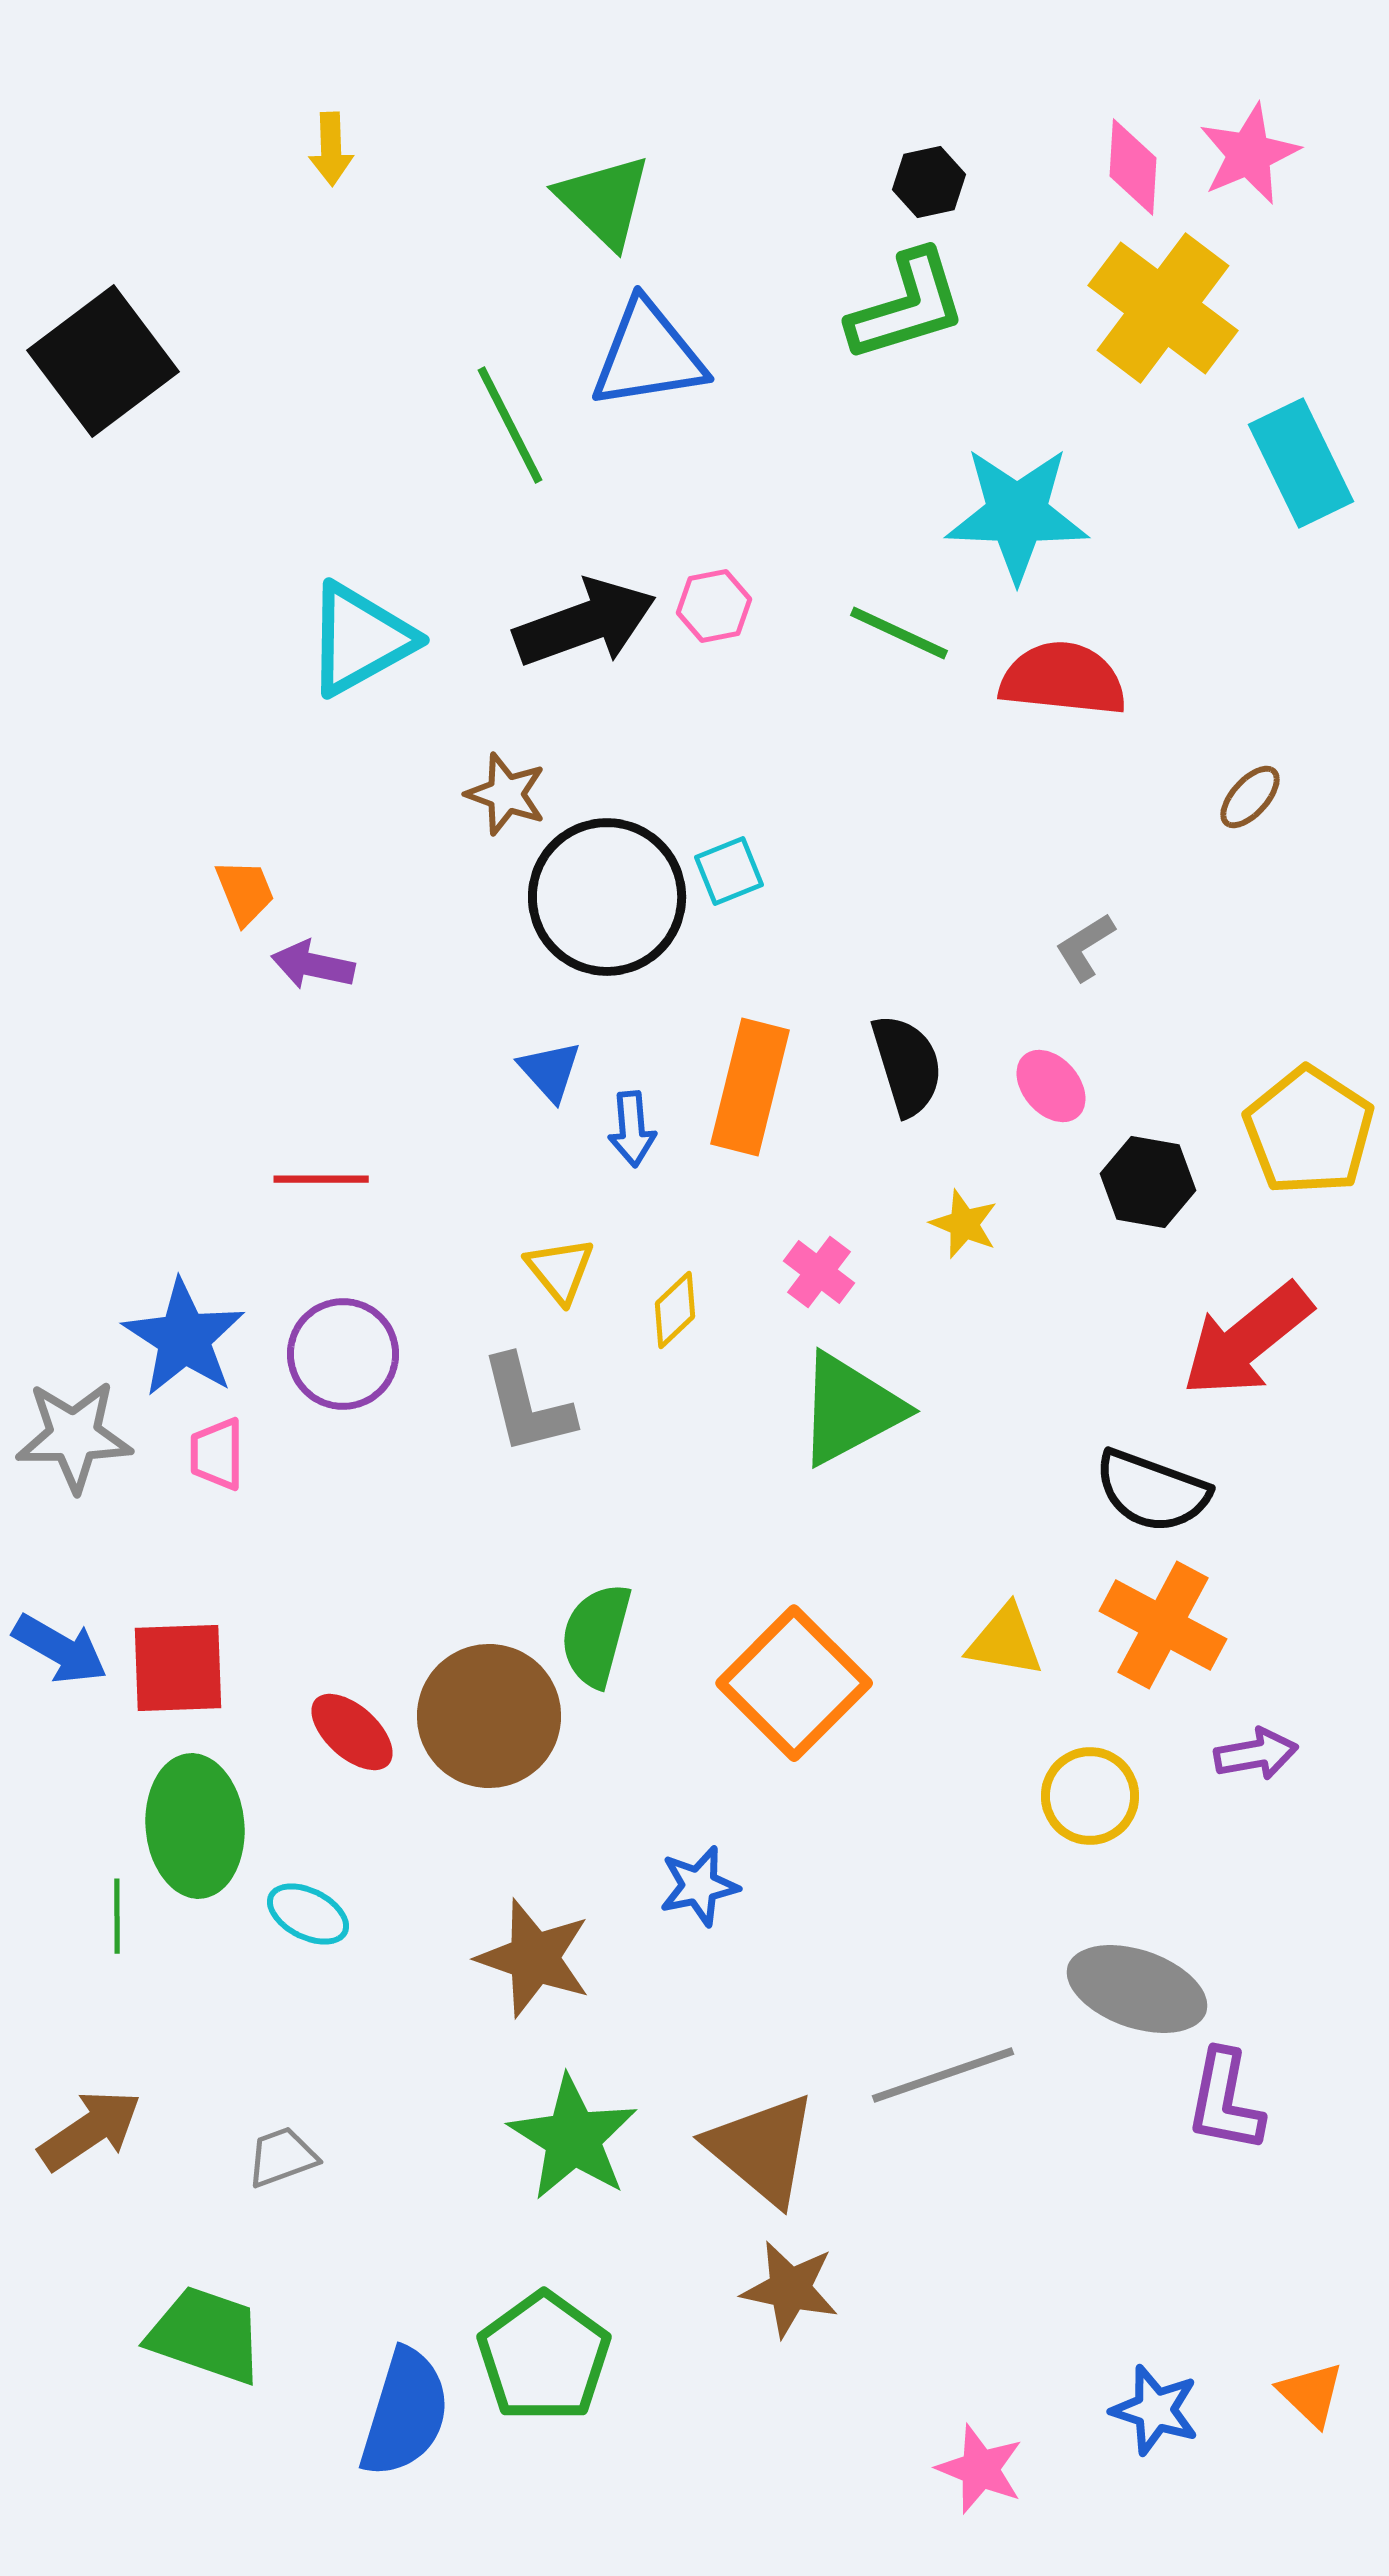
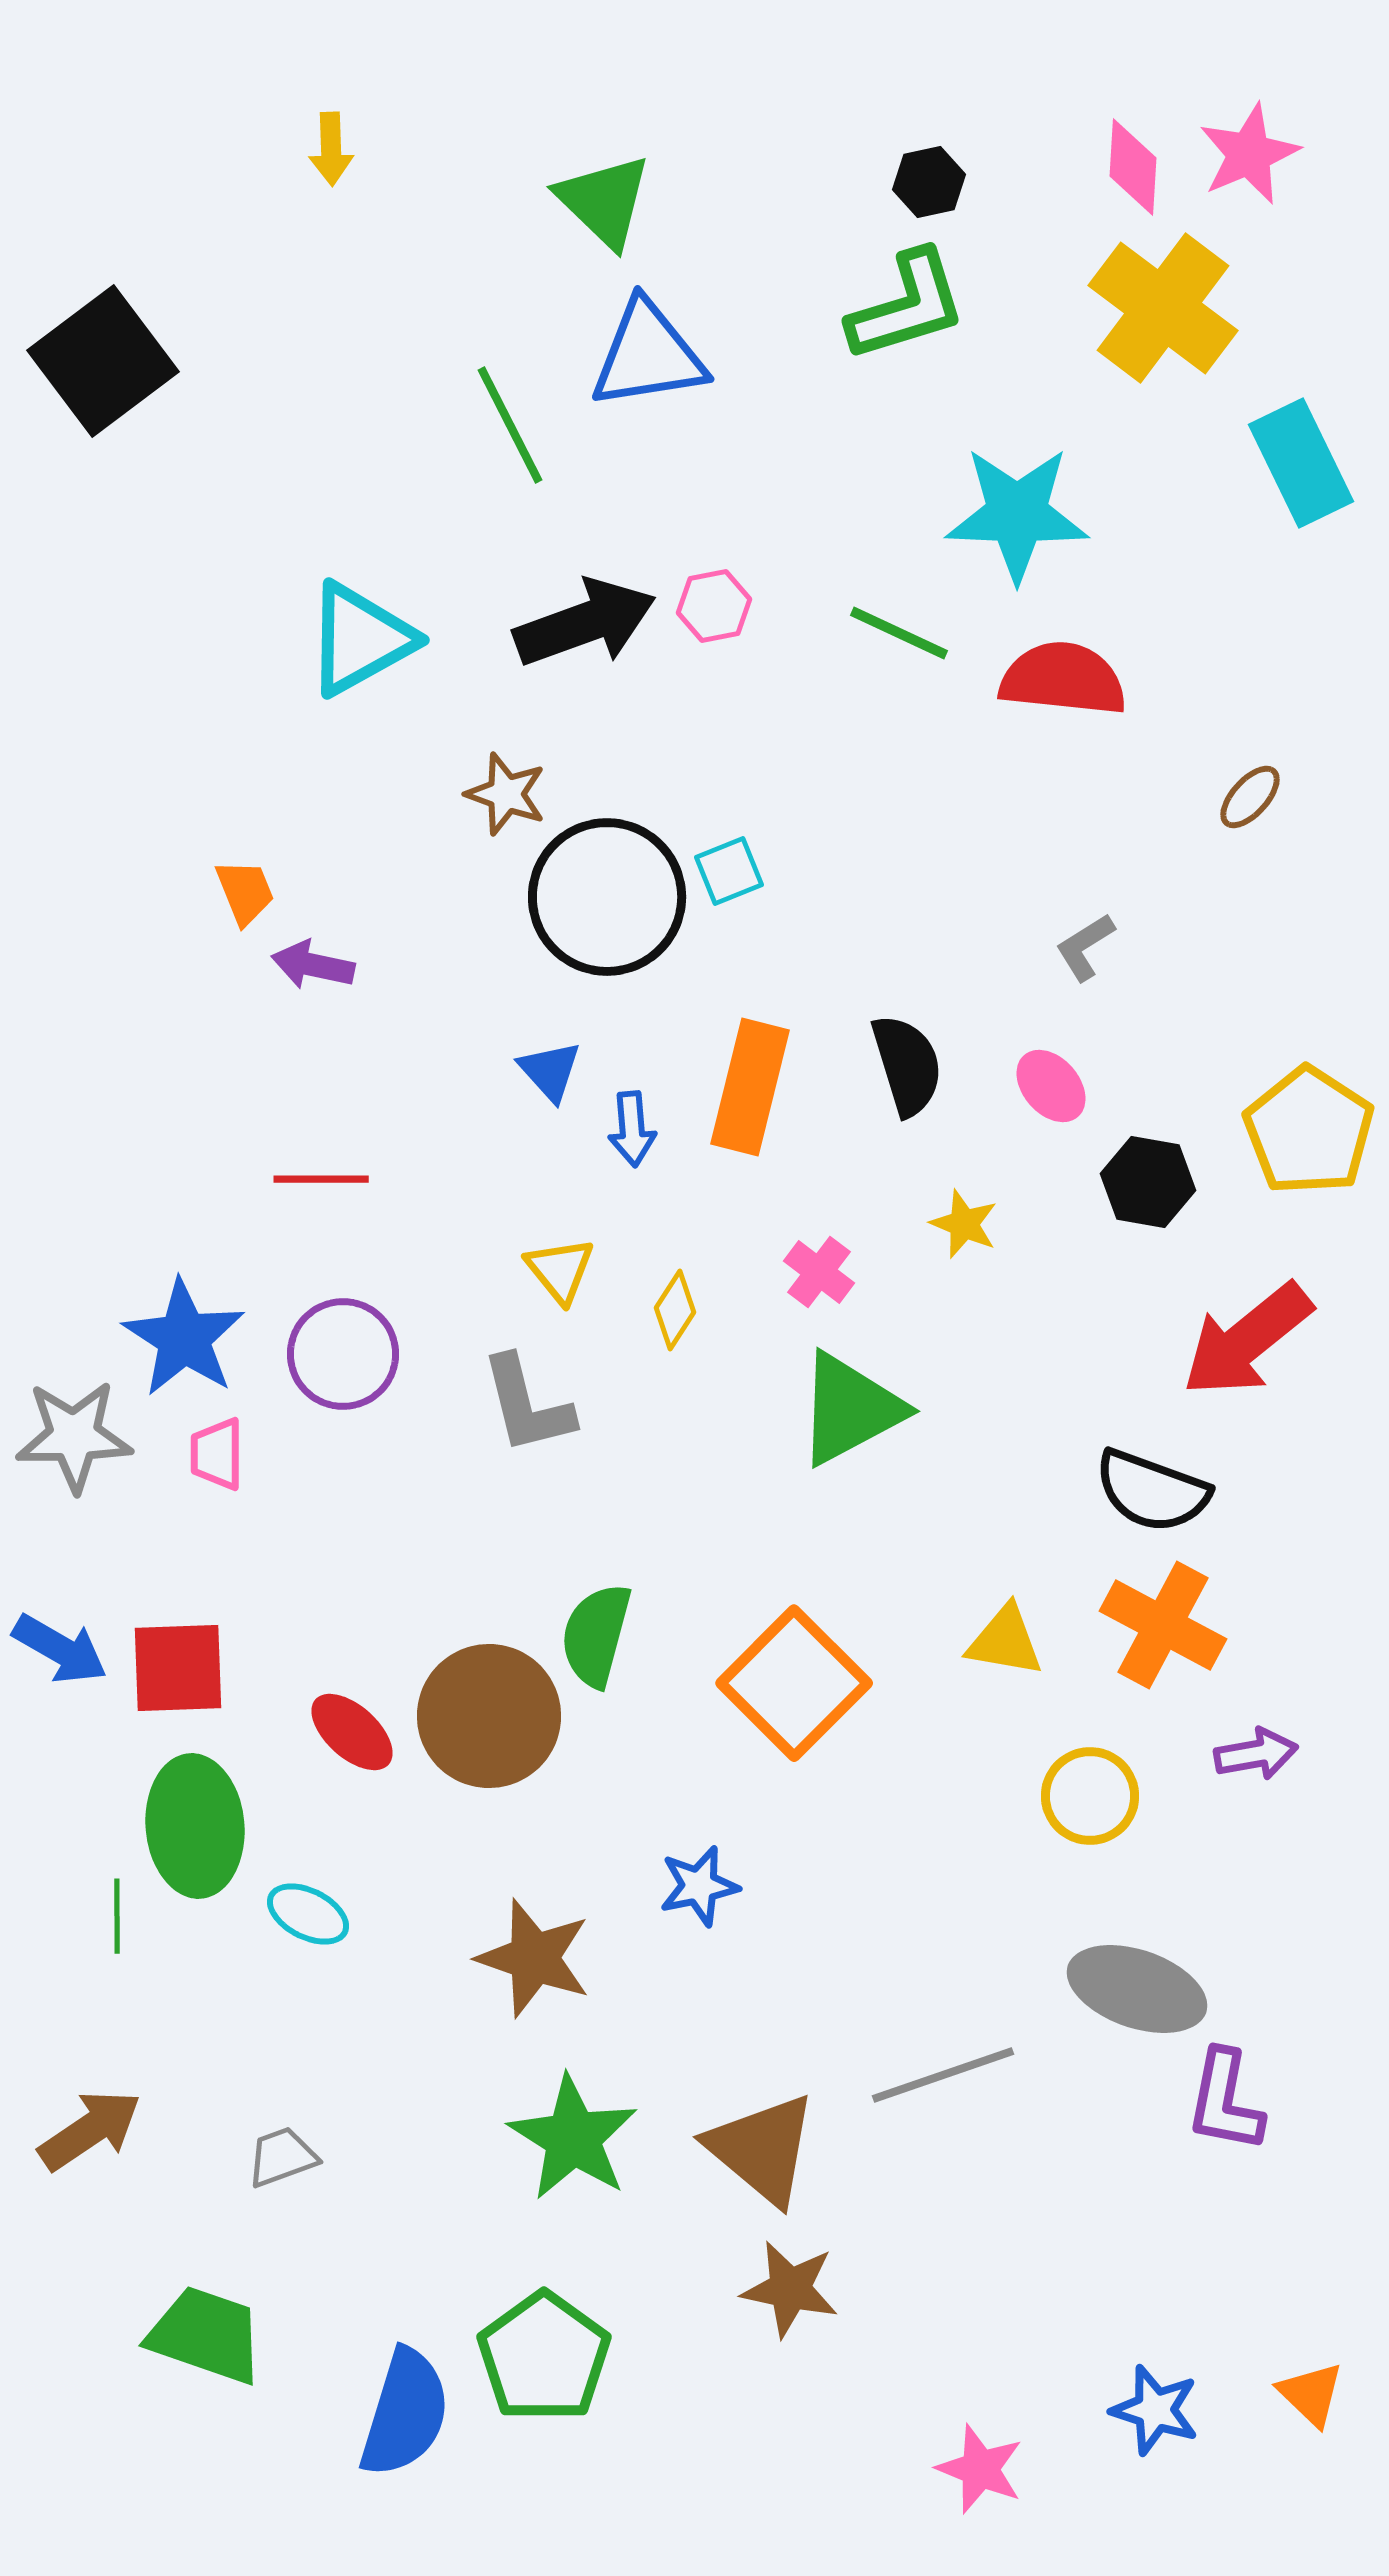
yellow diamond at (675, 1310): rotated 14 degrees counterclockwise
